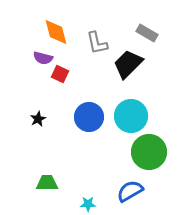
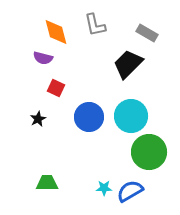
gray L-shape: moved 2 px left, 18 px up
red square: moved 4 px left, 14 px down
cyan star: moved 16 px right, 16 px up
